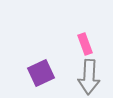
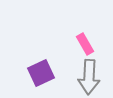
pink rectangle: rotated 10 degrees counterclockwise
